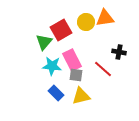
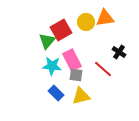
green triangle: moved 3 px right, 1 px up
black cross: rotated 24 degrees clockwise
